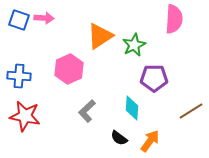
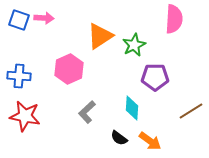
purple pentagon: moved 1 px right, 1 px up
gray L-shape: moved 1 px down
orange arrow: rotated 90 degrees clockwise
